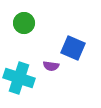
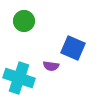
green circle: moved 2 px up
